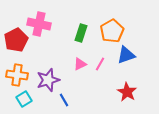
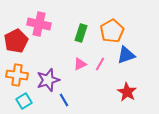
red pentagon: moved 1 px down
cyan square: moved 2 px down
